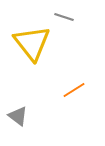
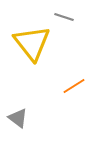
orange line: moved 4 px up
gray triangle: moved 2 px down
